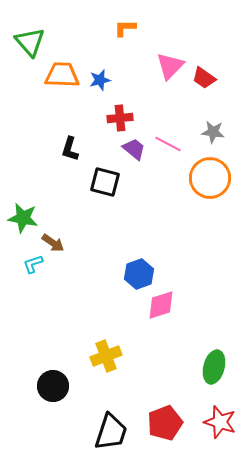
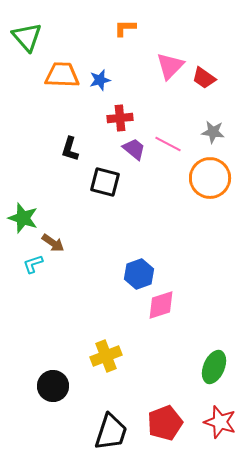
green triangle: moved 3 px left, 5 px up
green star: rotated 8 degrees clockwise
green ellipse: rotated 8 degrees clockwise
